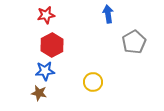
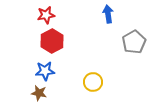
red hexagon: moved 4 px up
